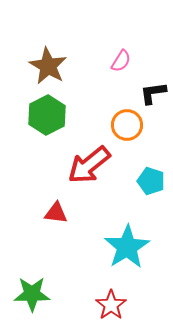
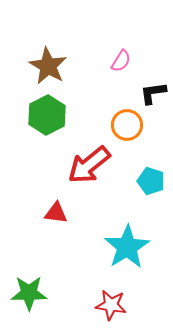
green star: moved 3 px left, 1 px up
red star: rotated 28 degrees counterclockwise
